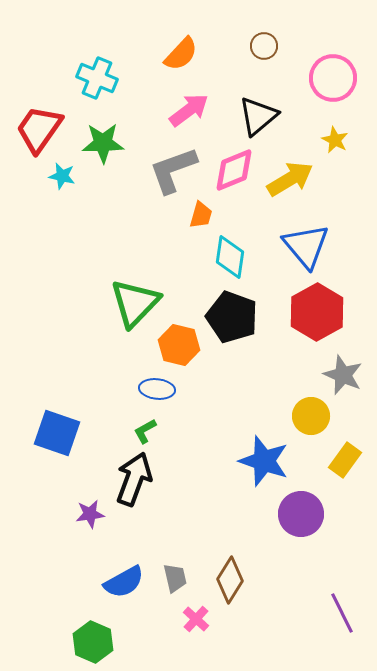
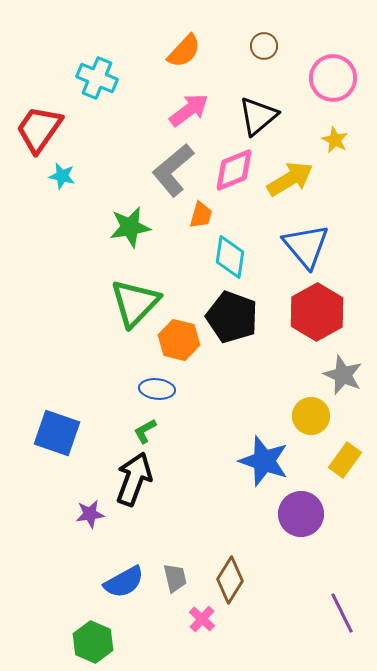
orange semicircle: moved 3 px right, 3 px up
green star: moved 27 px right, 84 px down; rotated 9 degrees counterclockwise
gray L-shape: rotated 20 degrees counterclockwise
orange hexagon: moved 5 px up
pink cross: moved 6 px right
